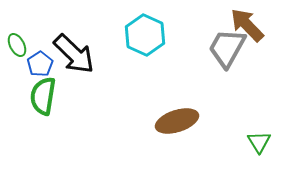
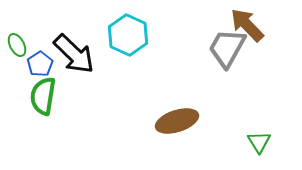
cyan hexagon: moved 17 px left
